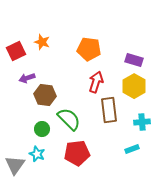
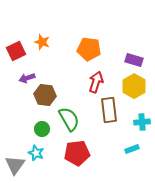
green semicircle: rotated 15 degrees clockwise
cyan star: moved 1 px left, 1 px up
